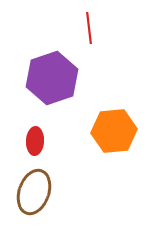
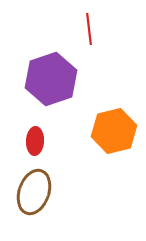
red line: moved 1 px down
purple hexagon: moved 1 px left, 1 px down
orange hexagon: rotated 9 degrees counterclockwise
